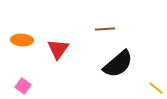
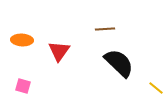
red triangle: moved 1 px right, 2 px down
black semicircle: moved 1 px right, 1 px up; rotated 96 degrees counterclockwise
pink square: rotated 21 degrees counterclockwise
